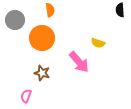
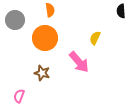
black semicircle: moved 1 px right, 1 px down
orange circle: moved 3 px right
yellow semicircle: moved 3 px left, 5 px up; rotated 96 degrees clockwise
pink semicircle: moved 7 px left
